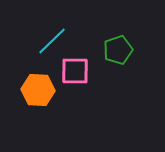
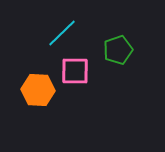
cyan line: moved 10 px right, 8 px up
